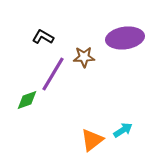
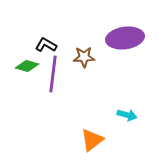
black L-shape: moved 3 px right, 8 px down
purple line: rotated 24 degrees counterclockwise
green diamond: moved 34 px up; rotated 35 degrees clockwise
cyan arrow: moved 4 px right, 15 px up; rotated 48 degrees clockwise
